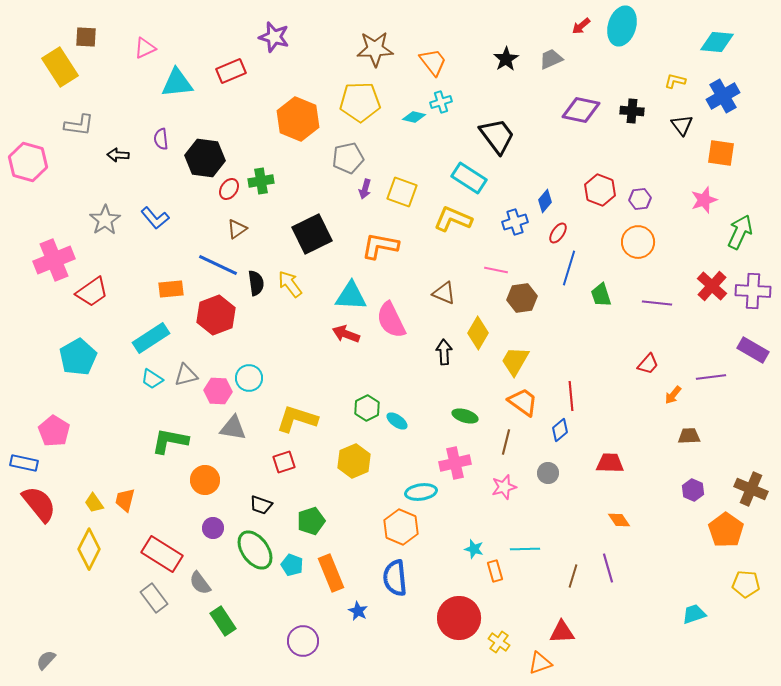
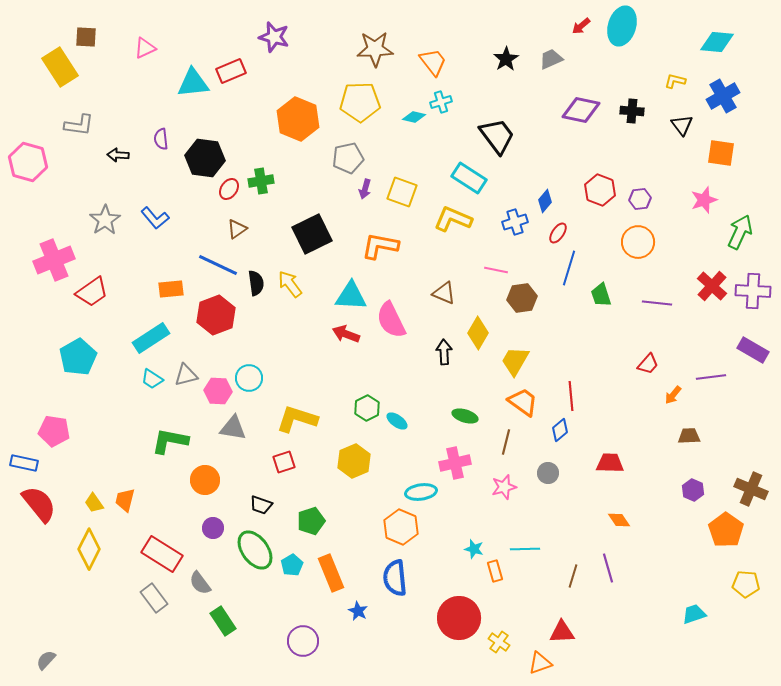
cyan triangle at (177, 83): moved 16 px right
pink pentagon at (54, 431): rotated 24 degrees counterclockwise
cyan pentagon at (292, 565): rotated 20 degrees clockwise
